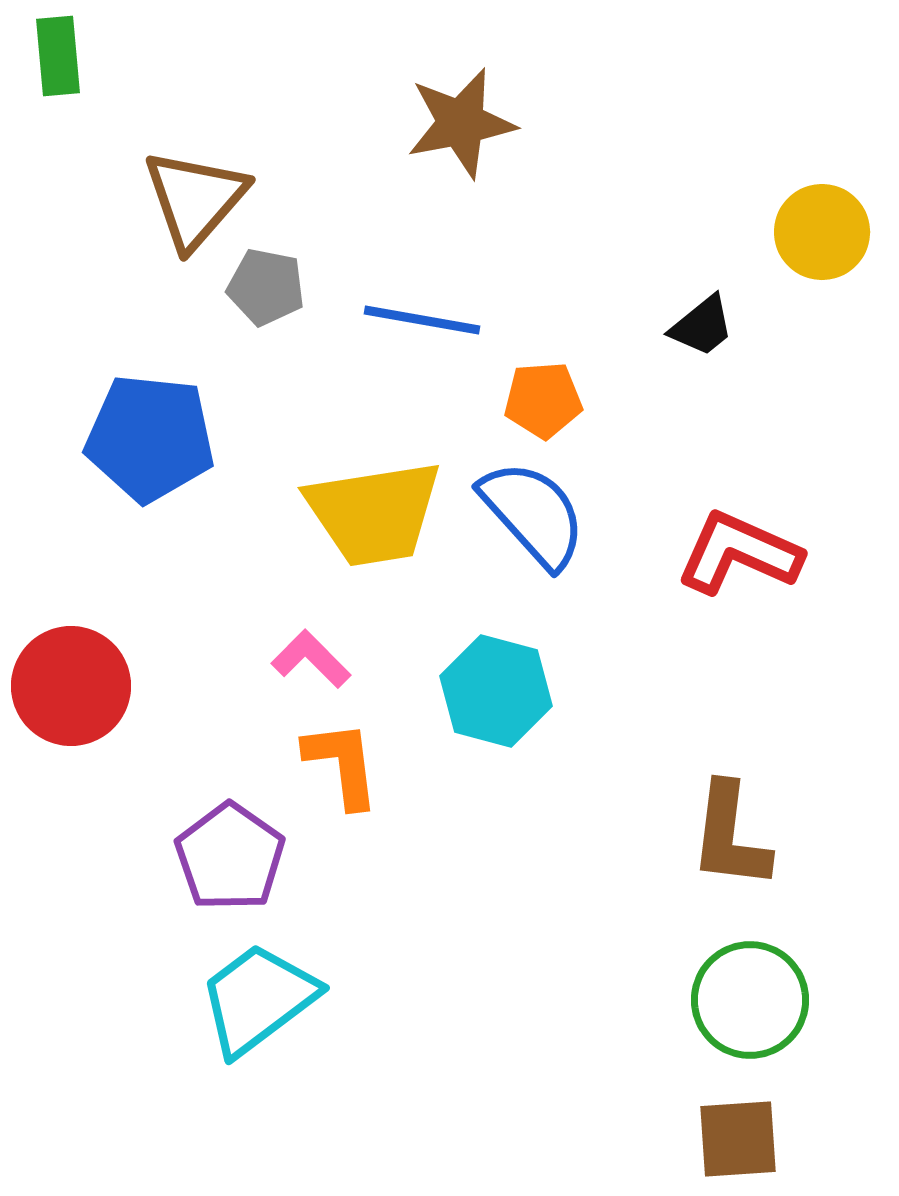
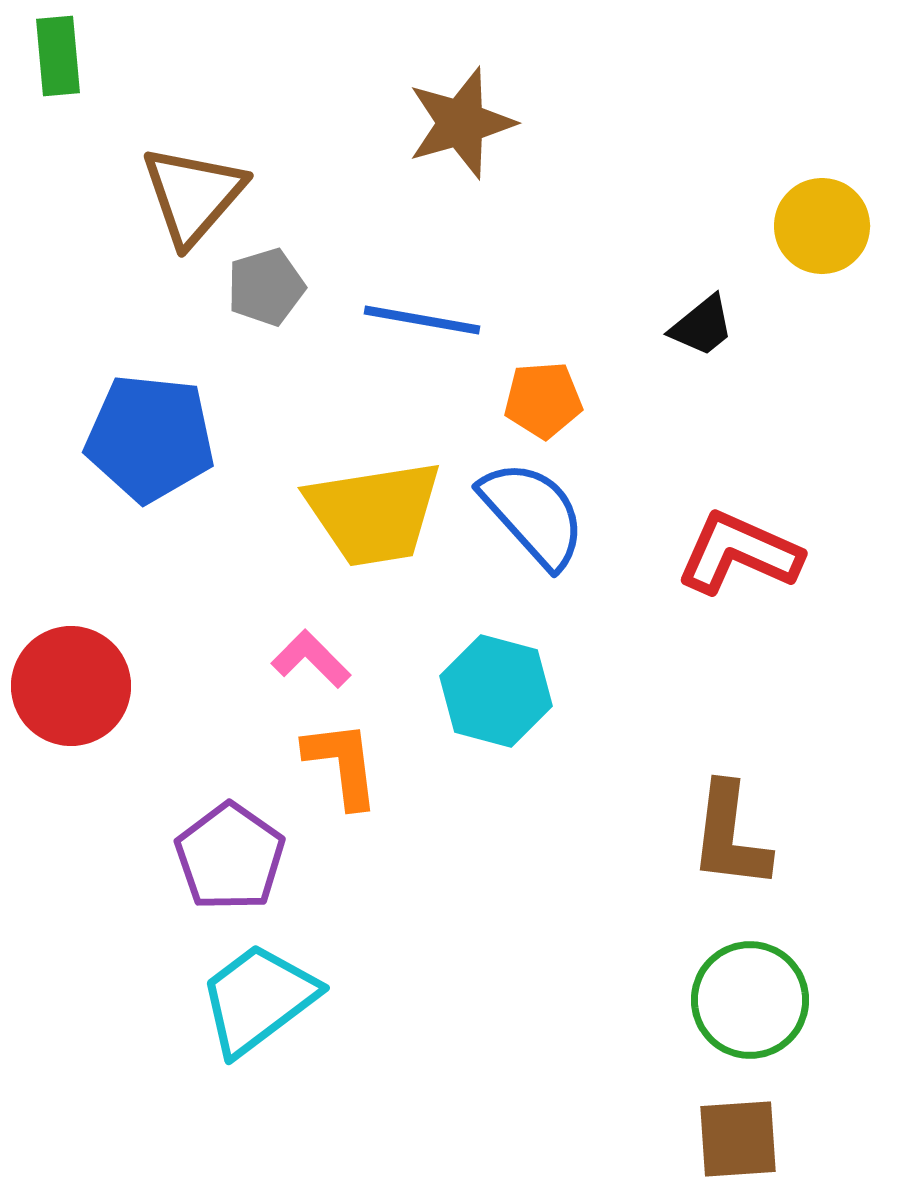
brown star: rotated 5 degrees counterclockwise
brown triangle: moved 2 px left, 4 px up
yellow circle: moved 6 px up
gray pentagon: rotated 28 degrees counterclockwise
